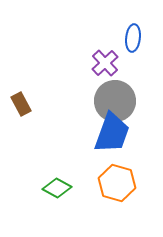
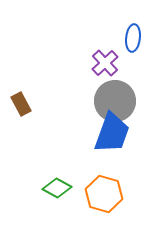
orange hexagon: moved 13 px left, 11 px down
